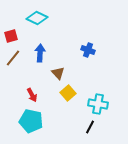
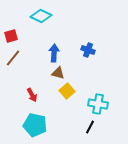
cyan diamond: moved 4 px right, 2 px up
blue arrow: moved 14 px right
brown triangle: rotated 32 degrees counterclockwise
yellow square: moved 1 px left, 2 px up
cyan pentagon: moved 4 px right, 4 px down
